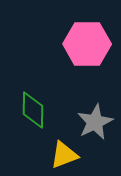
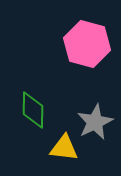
pink hexagon: rotated 15 degrees clockwise
yellow triangle: moved 7 px up; rotated 28 degrees clockwise
